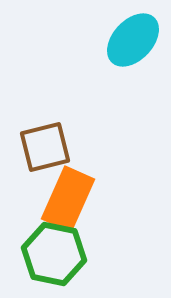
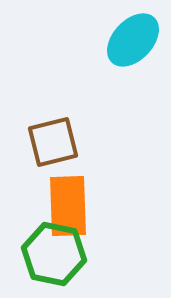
brown square: moved 8 px right, 5 px up
orange rectangle: moved 7 px down; rotated 26 degrees counterclockwise
